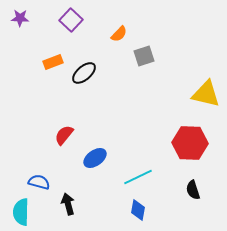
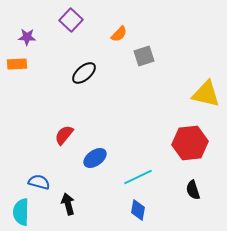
purple star: moved 7 px right, 19 px down
orange rectangle: moved 36 px left, 2 px down; rotated 18 degrees clockwise
red hexagon: rotated 8 degrees counterclockwise
